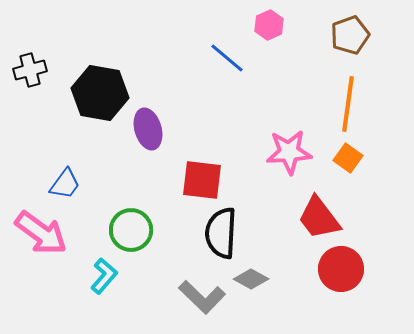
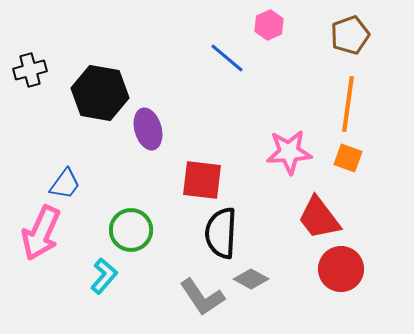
orange square: rotated 16 degrees counterclockwise
pink arrow: rotated 78 degrees clockwise
gray L-shape: rotated 12 degrees clockwise
